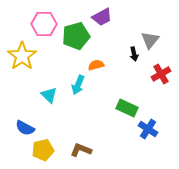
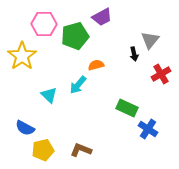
green pentagon: moved 1 px left
cyan arrow: rotated 18 degrees clockwise
